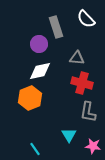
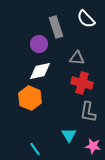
orange hexagon: rotated 15 degrees counterclockwise
